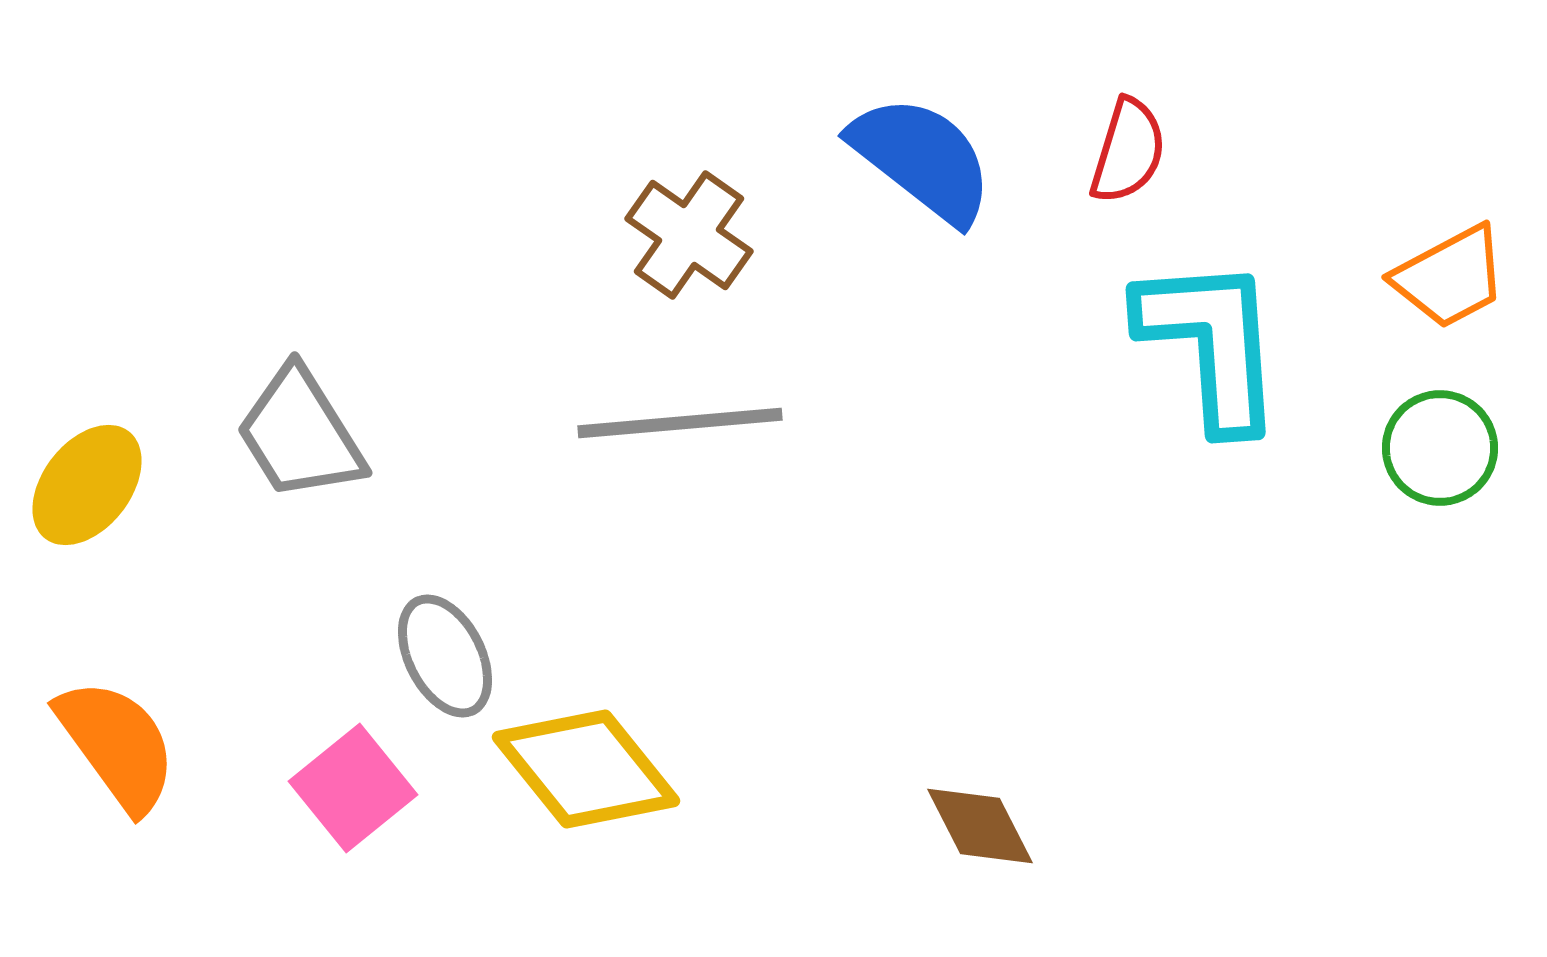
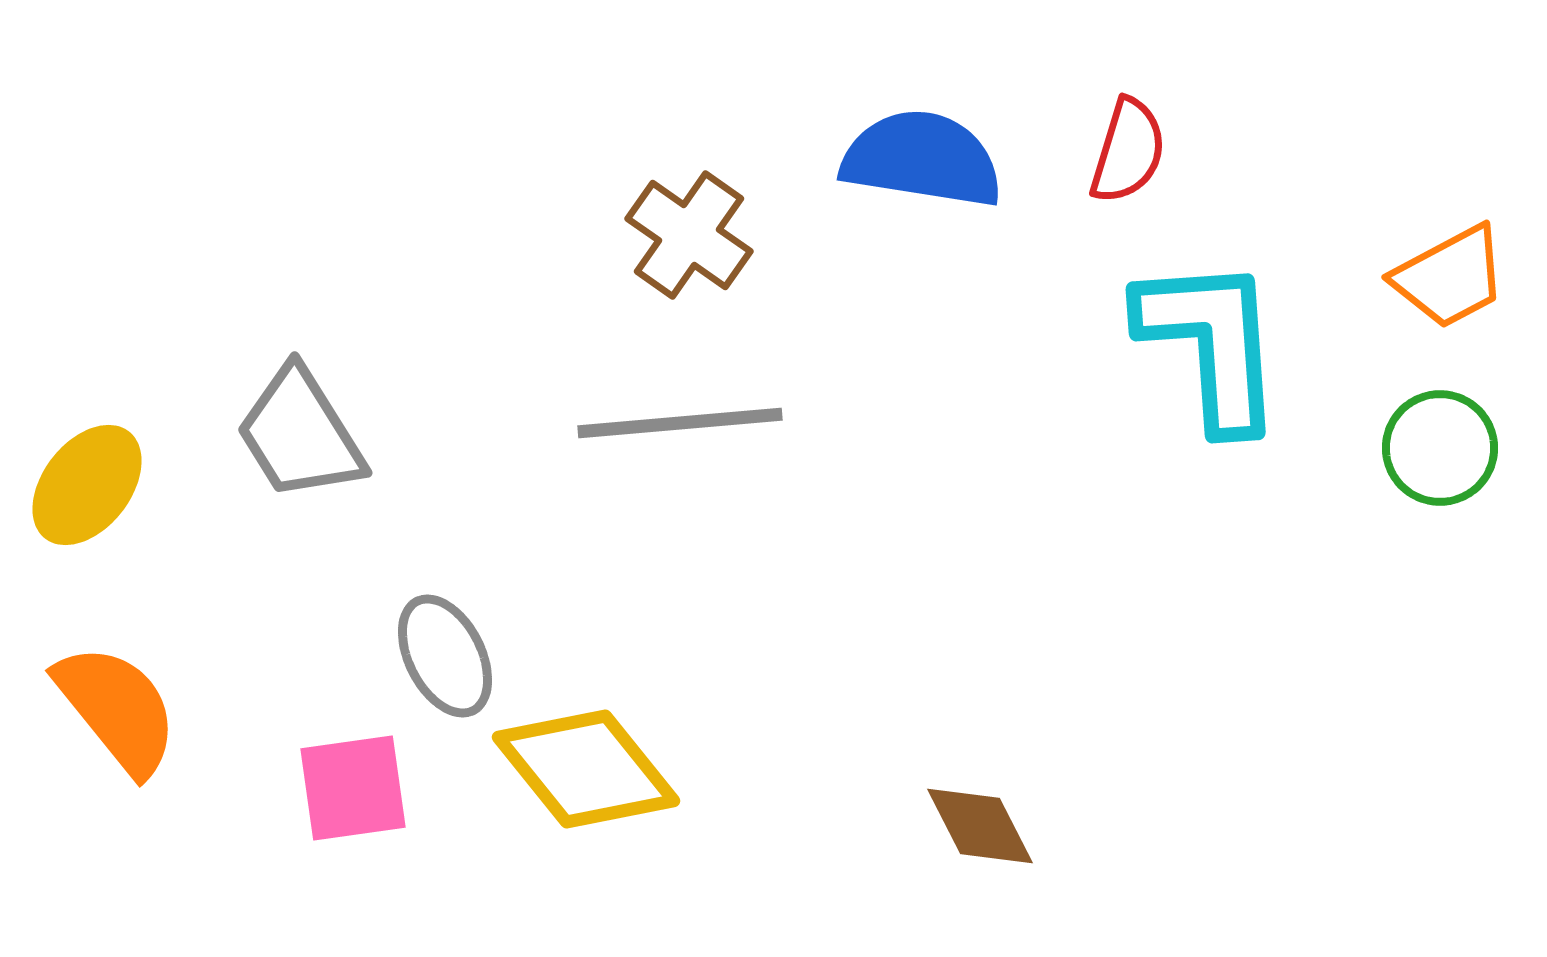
blue semicircle: rotated 29 degrees counterclockwise
orange semicircle: moved 36 px up; rotated 3 degrees counterclockwise
pink square: rotated 31 degrees clockwise
